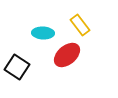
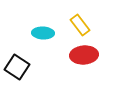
red ellipse: moved 17 px right; rotated 36 degrees clockwise
